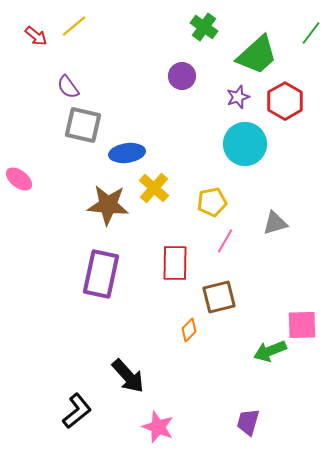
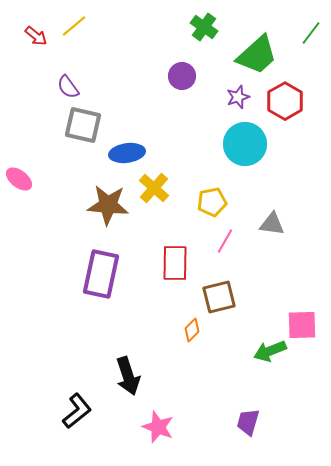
gray triangle: moved 3 px left, 1 px down; rotated 24 degrees clockwise
orange diamond: moved 3 px right
black arrow: rotated 24 degrees clockwise
